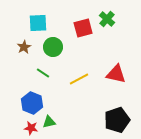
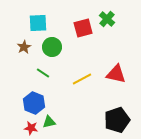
green circle: moved 1 px left
yellow line: moved 3 px right
blue hexagon: moved 2 px right
